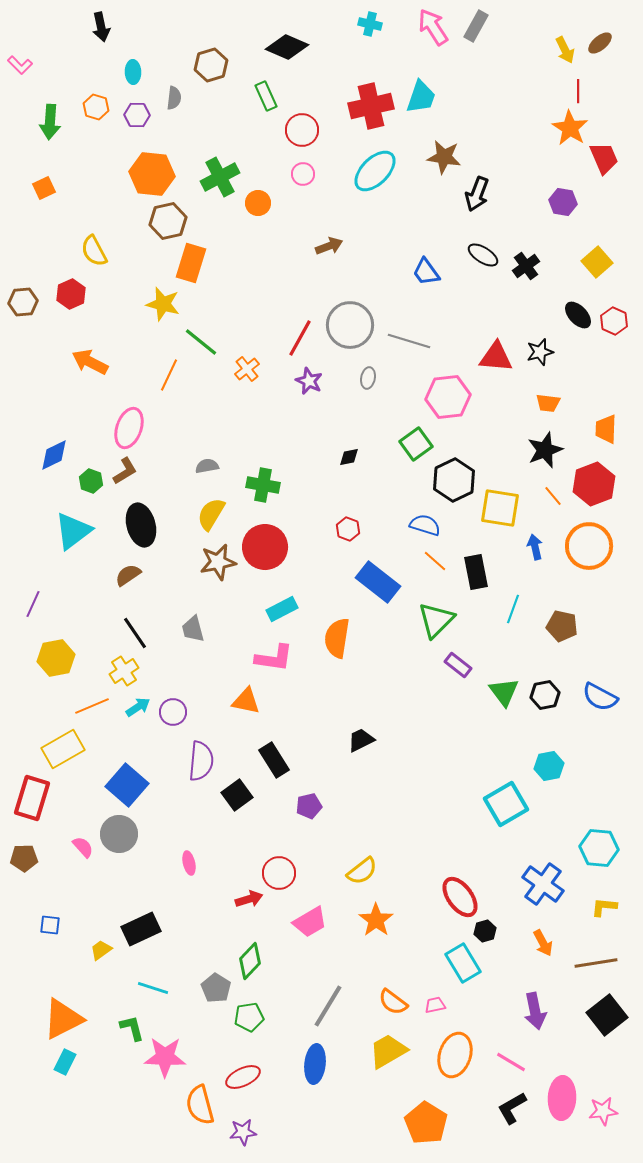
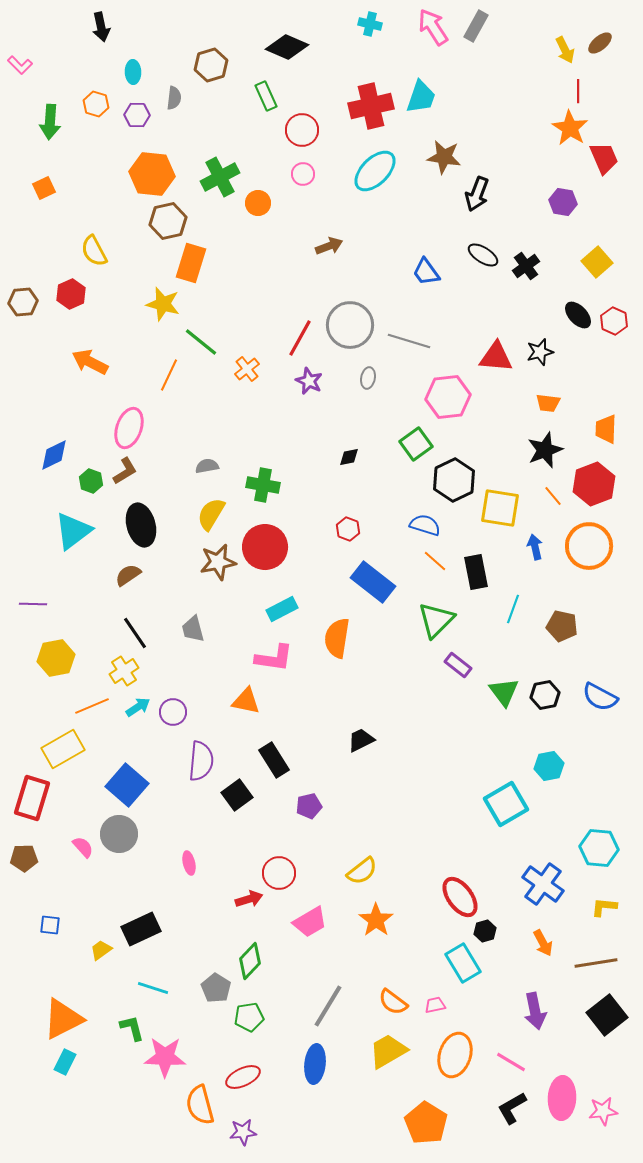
orange hexagon at (96, 107): moved 3 px up
blue rectangle at (378, 582): moved 5 px left
purple line at (33, 604): rotated 68 degrees clockwise
